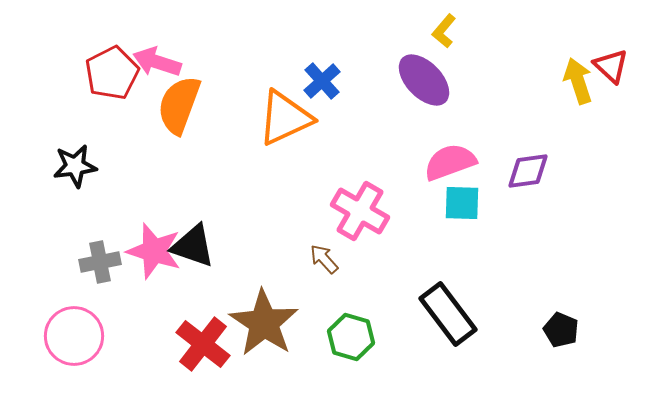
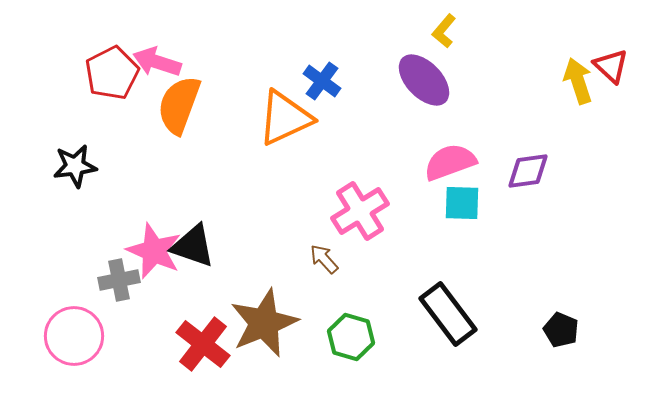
blue cross: rotated 12 degrees counterclockwise
pink cross: rotated 28 degrees clockwise
pink star: rotated 6 degrees clockwise
gray cross: moved 19 px right, 18 px down
brown star: rotated 16 degrees clockwise
